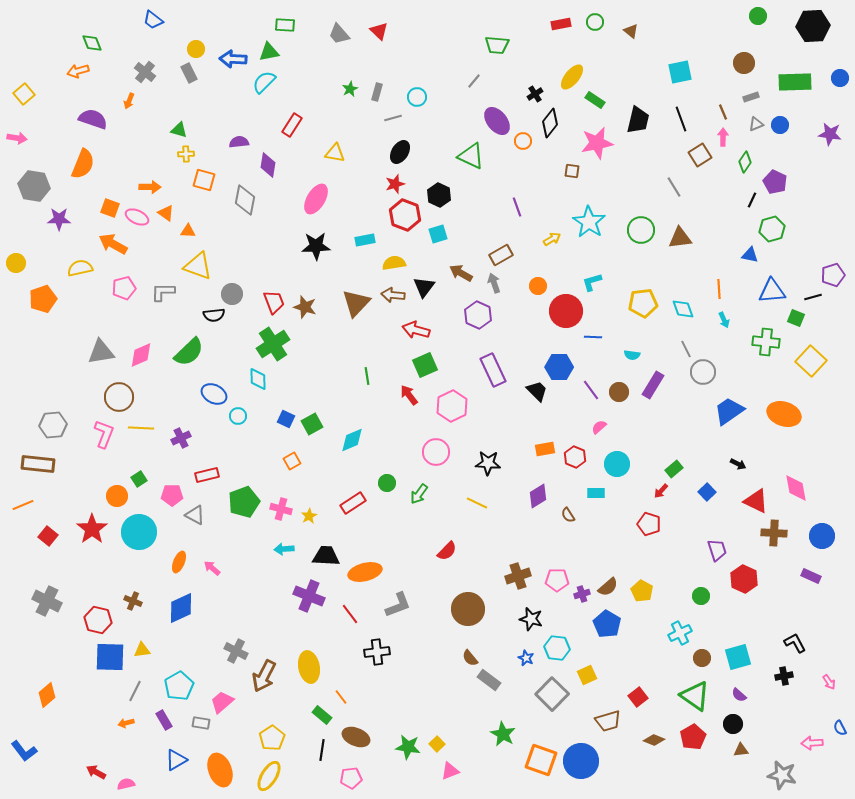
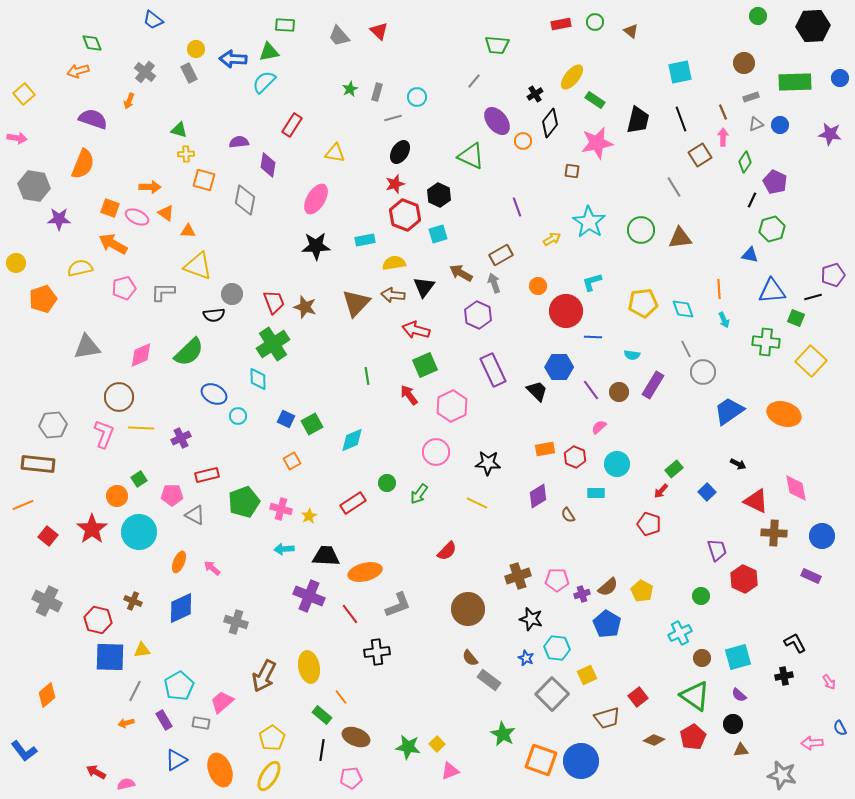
gray trapezoid at (339, 34): moved 2 px down
gray triangle at (101, 352): moved 14 px left, 5 px up
gray cross at (236, 651): moved 29 px up; rotated 10 degrees counterclockwise
brown trapezoid at (608, 721): moved 1 px left, 3 px up
